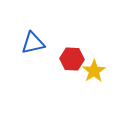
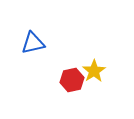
red hexagon: moved 21 px down; rotated 15 degrees counterclockwise
